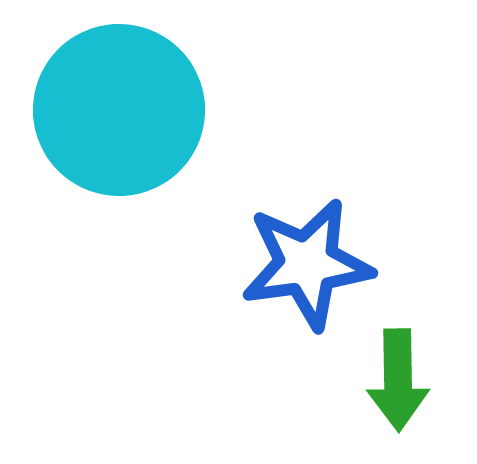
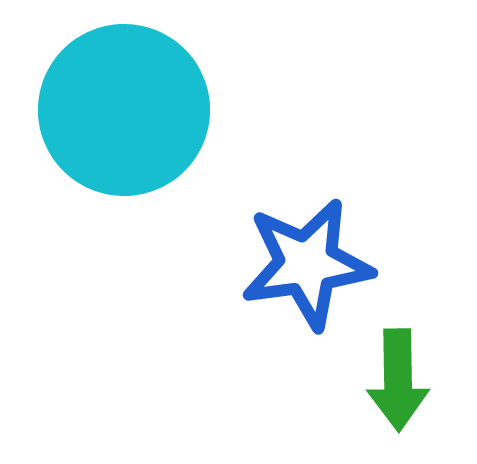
cyan circle: moved 5 px right
